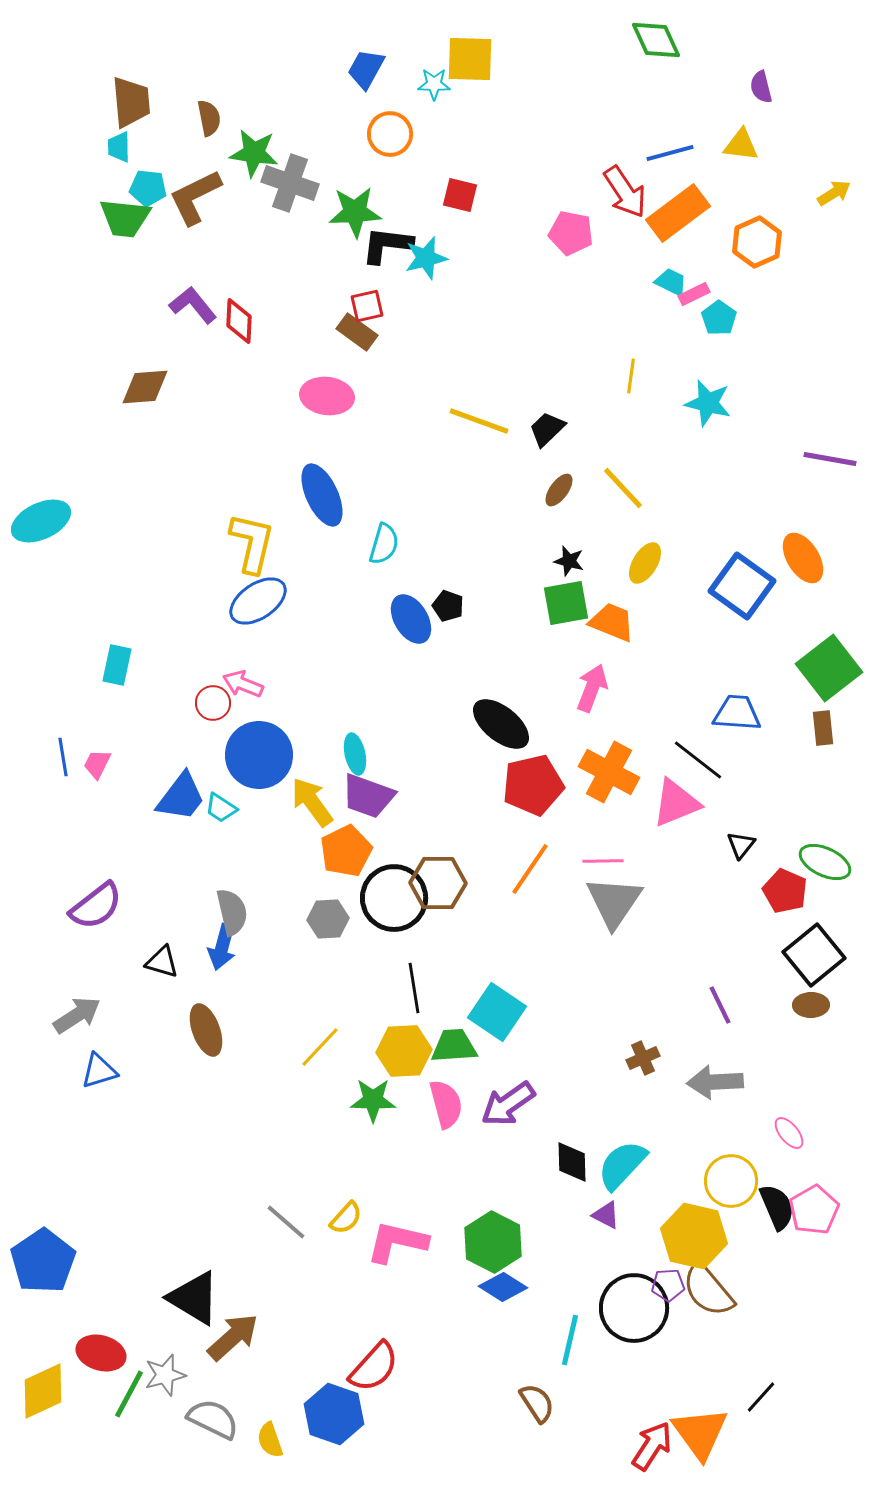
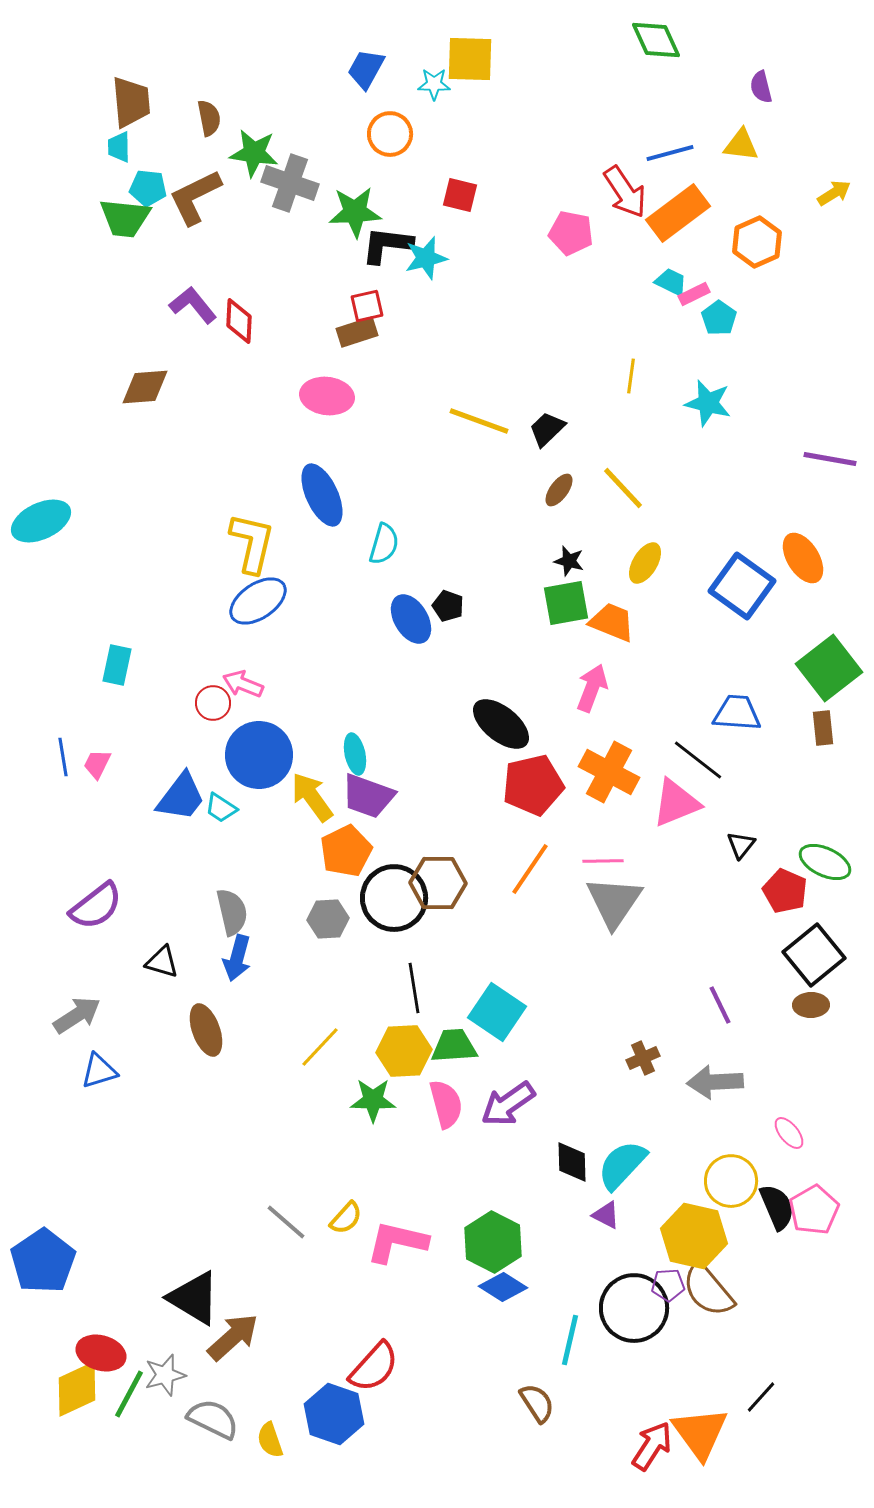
brown rectangle at (357, 332): rotated 54 degrees counterclockwise
yellow arrow at (312, 802): moved 5 px up
blue arrow at (222, 947): moved 15 px right, 11 px down
yellow diamond at (43, 1391): moved 34 px right, 2 px up
